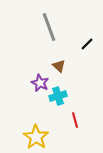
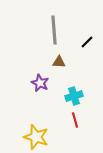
gray line: moved 5 px right, 3 px down; rotated 16 degrees clockwise
black line: moved 2 px up
brown triangle: moved 4 px up; rotated 40 degrees counterclockwise
cyan cross: moved 16 px right
yellow star: rotated 15 degrees counterclockwise
